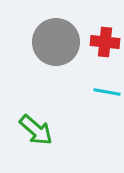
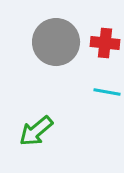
red cross: moved 1 px down
green arrow: moved 1 px down; rotated 99 degrees clockwise
